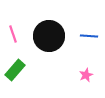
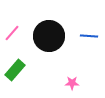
pink line: moved 1 px left, 1 px up; rotated 60 degrees clockwise
pink star: moved 14 px left, 8 px down; rotated 24 degrees clockwise
